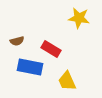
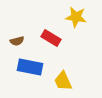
yellow star: moved 3 px left, 1 px up
red rectangle: moved 11 px up
yellow trapezoid: moved 4 px left
